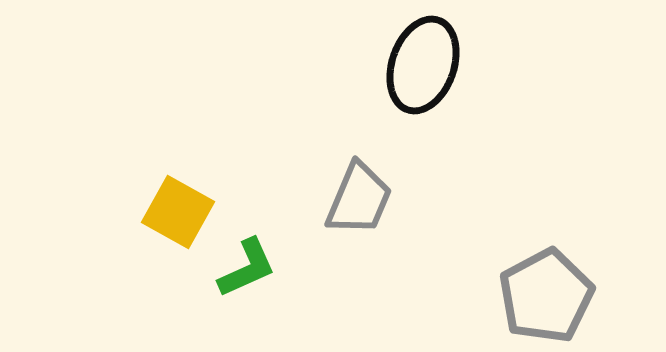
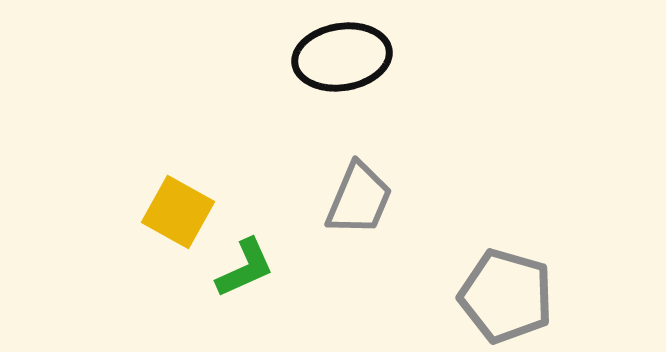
black ellipse: moved 81 px left, 8 px up; rotated 62 degrees clockwise
green L-shape: moved 2 px left
gray pentagon: moved 40 px left; rotated 28 degrees counterclockwise
